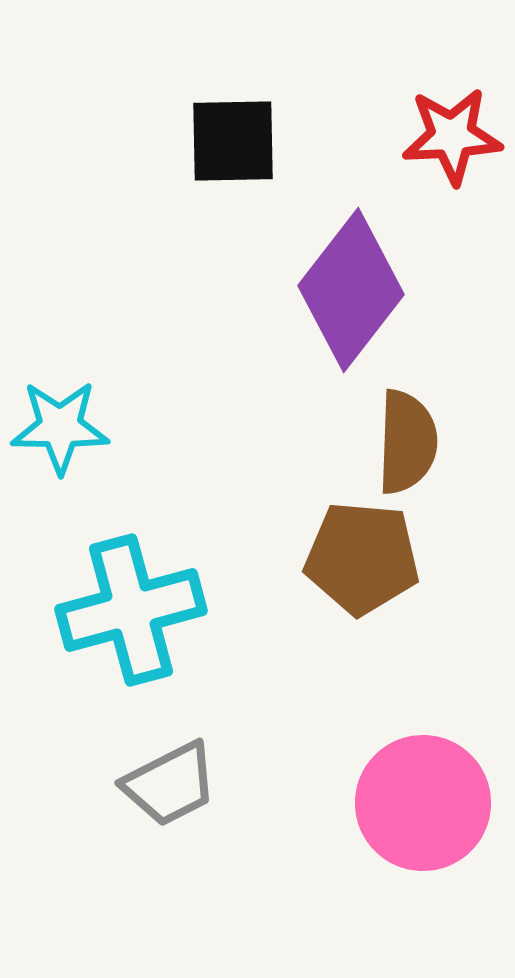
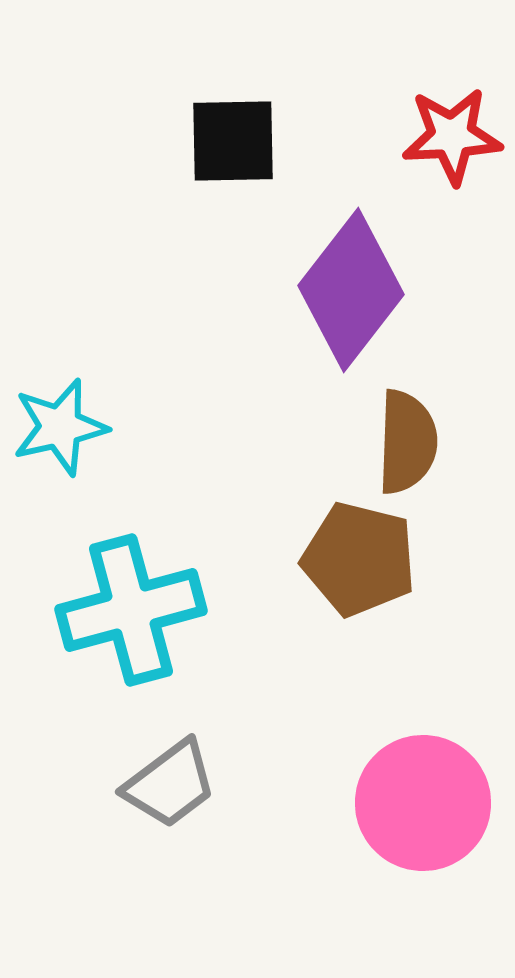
cyan star: rotated 14 degrees counterclockwise
brown pentagon: moved 3 px left, 1 px down; rotated 9 degrees clockwise
gray trapezoid: rotated 10 degrees counterclockwise
